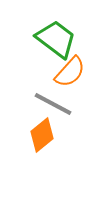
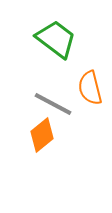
orange semicircle: moved 20 px right, 16 px down; rotated 124 degrees clockwise
